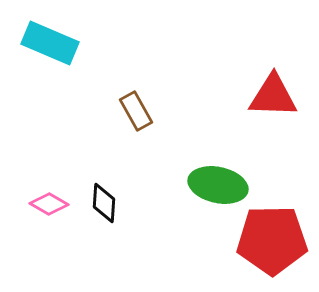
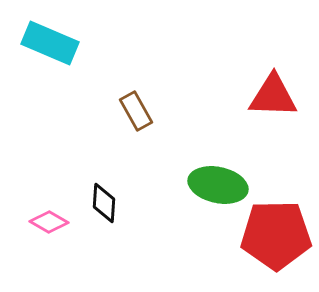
pink diamond: moved 18 px down
red pentagon: moved 4 px right, 5 px up
